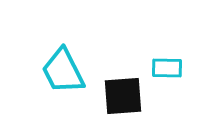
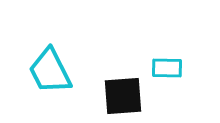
cyan trapezoid: moved 13 px left
